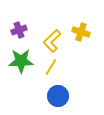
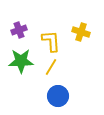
yellow L-shape: moved 1 px left; rotated 130 degrees clockwise
